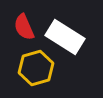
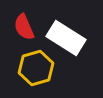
white rectangle: moved 1 px right, 1 px down
